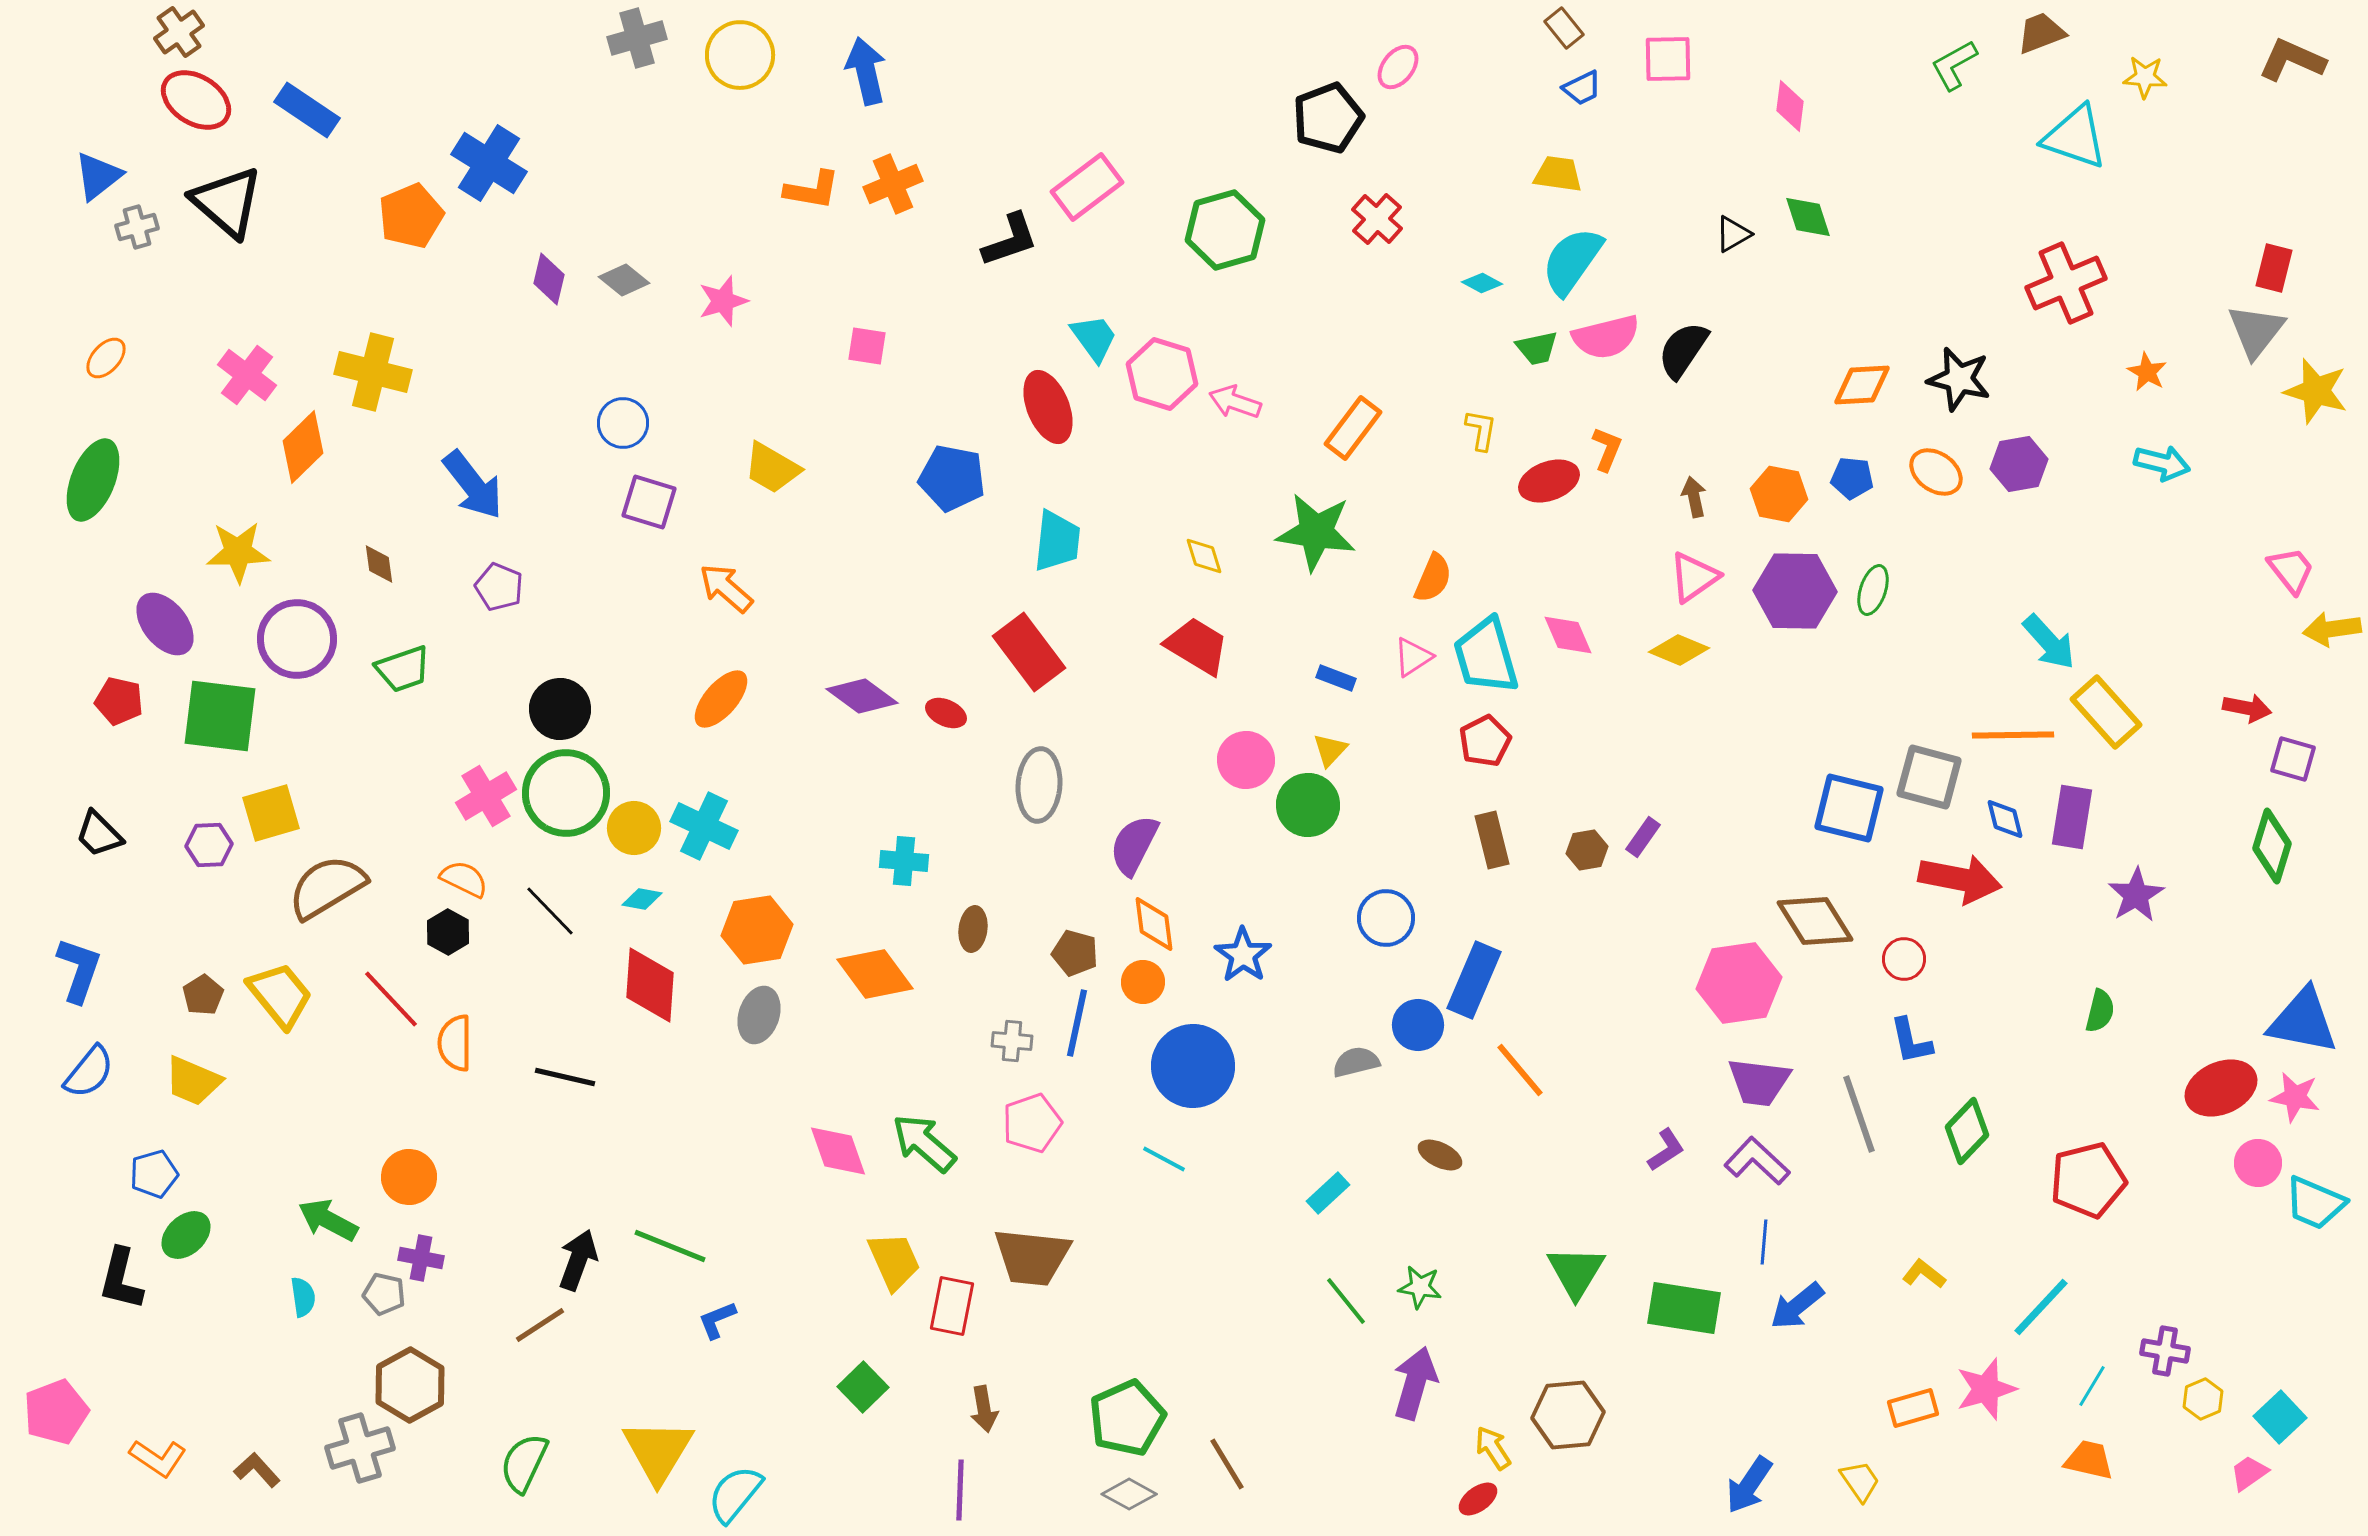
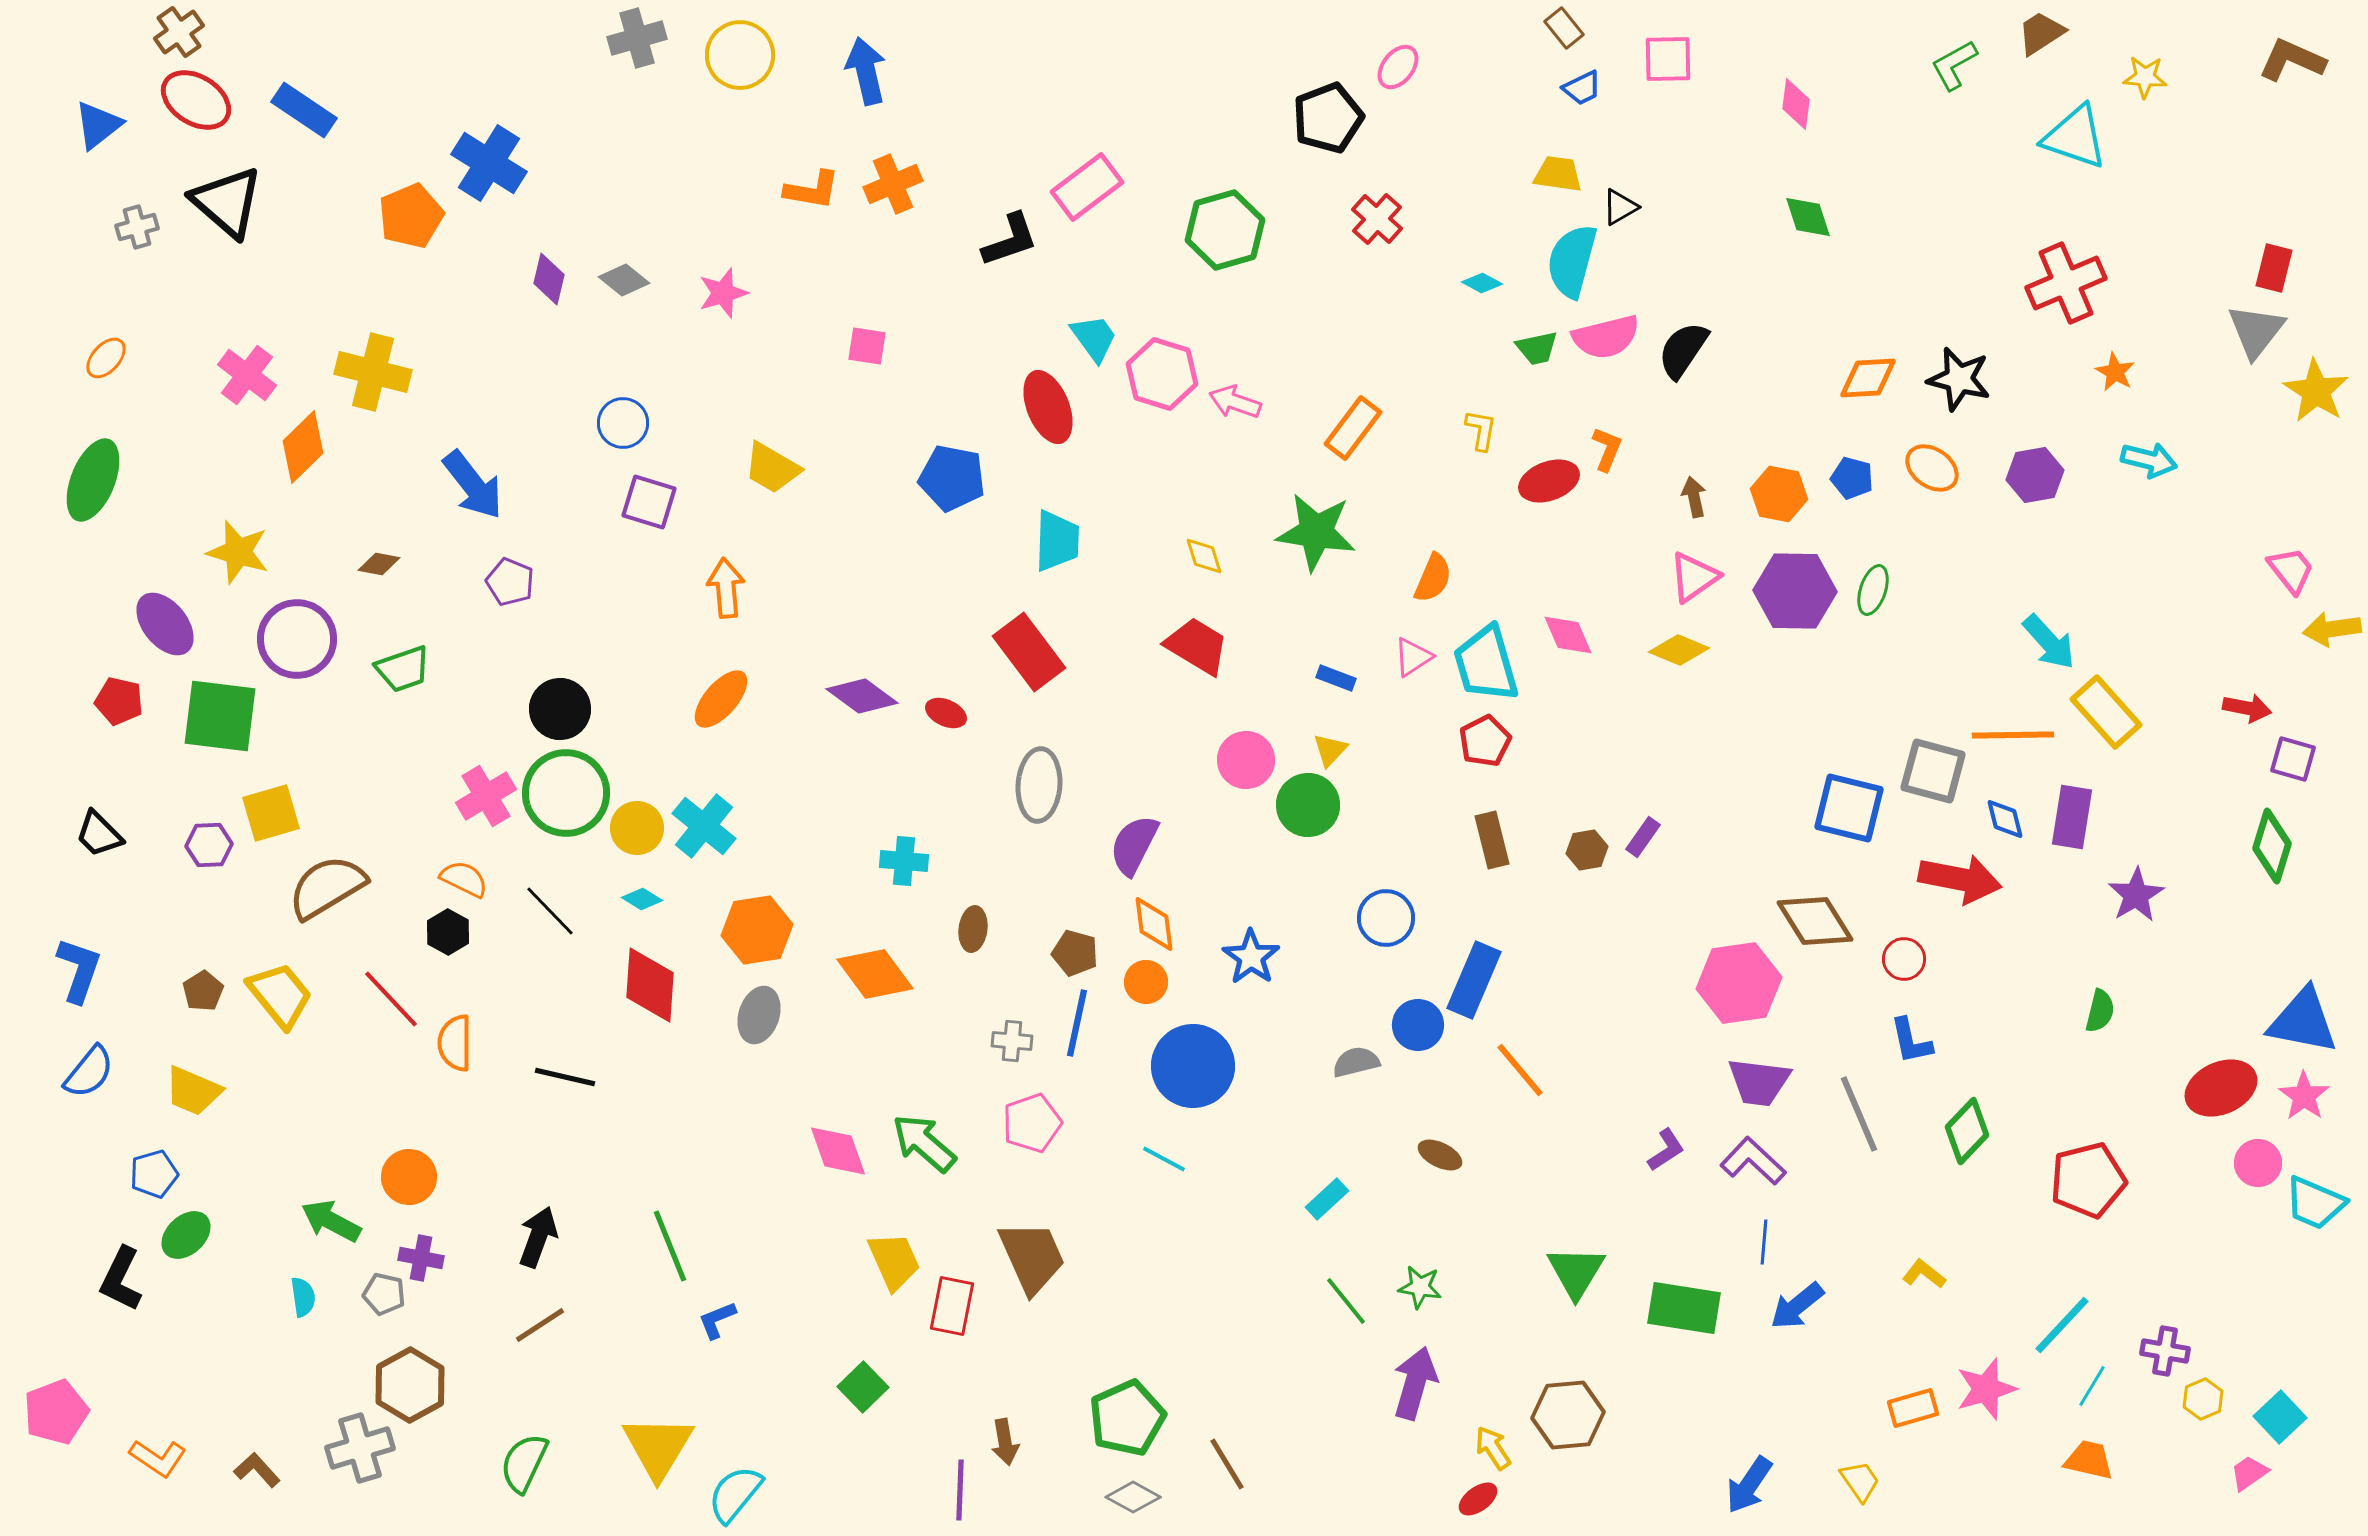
brown trapezoid at (2041, 33): rotated 12 degrees counterclockwise
pink diamond at (1790, 106): moved 6 px right, 2 px up
blue rectangle at (307, 110): moved 3 px left
blue triangle at (98, 176): moved 51 px up
black triangle at (1733, 234): moved 113 px left, 27 px up
cyan semicircle at (1572, 261): rotated 20 degrees counterclockwise
pink star at (723, 301): moved 8 px up
orange star at (2147, 372): moved 32 px left
orange diamond at (1862, 385): moved 6 px right, 7 px up
yellow star at (2316, 391): rotated 16 degrees clockwise
cyan arrow at (2162, 463): moved 13 px left, 3 px up
purple hexagon at (2019, 464): moved 16 px right, 11 px down
orange ellipse at (1936, 472): moved 4 px left, 4 px up
blue pentagon at (1852, 478): rotated 9 degrees clockwise
cyan trapezoid at (1057, 541): rotated 4 degrees counterclockwise
yellow star at (238, 552): rotated 18 degrees clockwise
brown diamond at (379, 564): rotated 72 degrees counterclockwise
purple pentagon at (499, 587): moved 11 px right, 5 px up
orange arrow at (726, 588): rotated 44 degrees clockwise
cyan trapezoid at (1486, 656): moved 8 px down
gray square at (1929, 777): moved 4 px right, 6 px up
cyan cross at (704, 826): rotated 14 degrees clockwise
yellow circle at (634, 828): moved 3 px right
cyan diamond at (642, 899): rotated 21 degrees clockwise
blue star at (1243, 955): moved 8 px right, 2 px down
orange circle at (1143, 982): moved 3 px right
brown pentagon at (203, 995): moved 4 px up
yellow trapezoid at (193, 1081): moved 10 px down
pink star at (2295, 1097): moved 9 px right, 1 px up; rotated 24 degrees clockwise
gray line at (1859, 1114): rotated 4 degrees counterclockwise
purple L-shape at (1757, 1161): moved 4 px left
cyan rectangle at (1328, 1193): moved 1 px left, 6 px down
green arrow at (328, 1220): moved 3 px right, 1 px down
green line at (670, 1246): rotated 46 degrees clockwise
brown trapezoid at (1032, 1257): rotated 120 degrees counterclockwise
black arrow at (578, 1260): moved 40 px left, 23 px up
black L-shape at (121, 1279): rotated 12 degrees clockwise
cyan line at (2041, 1307): moved 21 px right, 18 px down
brown arrow at (984, 1409): moved 21 px right, 33 px down
yellow triangle at (658, 1451): moved 4 px up
gray diamond at (1129, 1494): moved 4 px right, 3 px down
